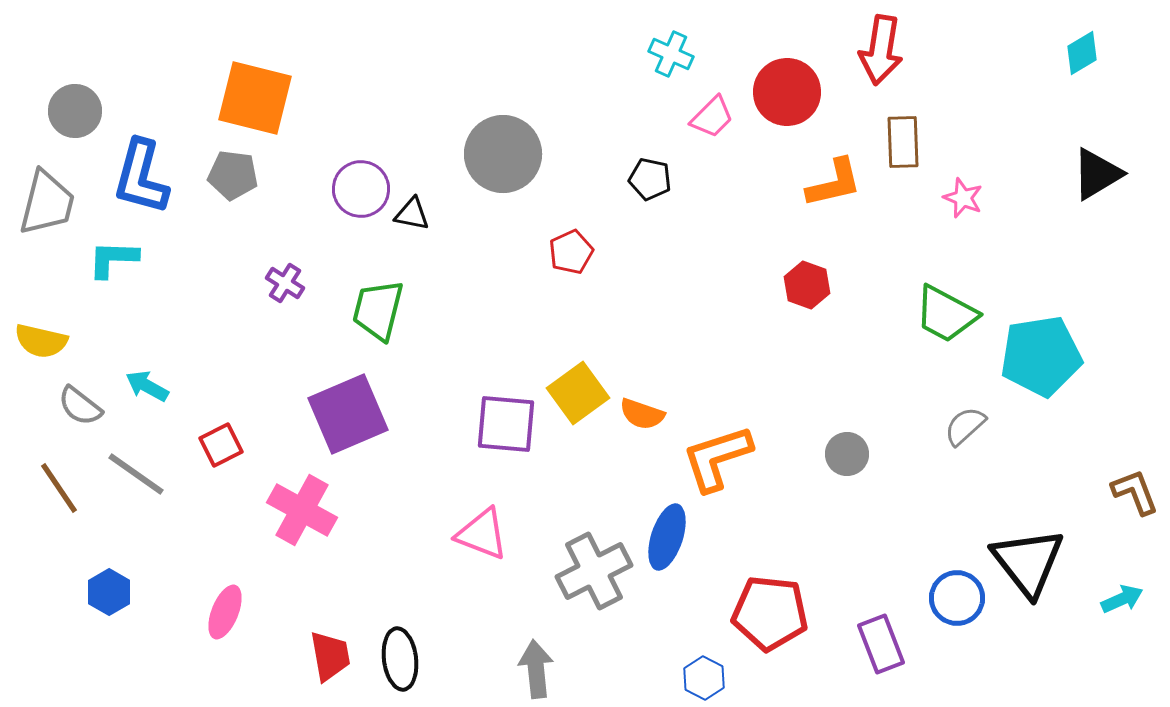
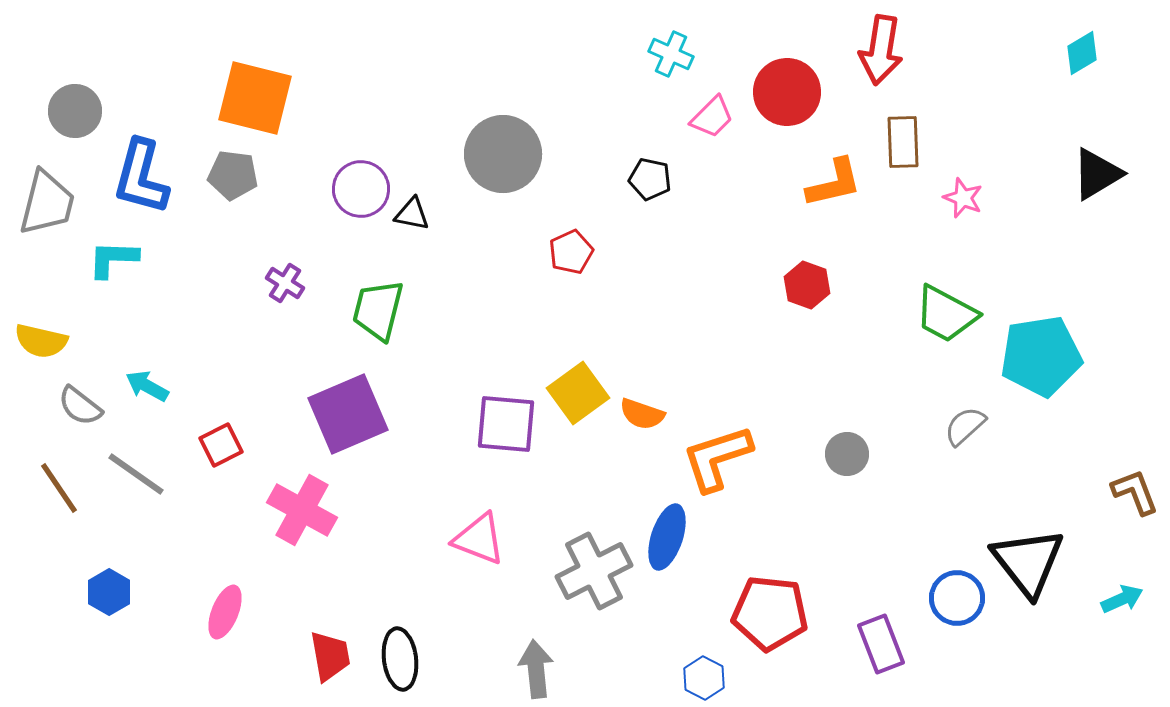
pink triangle at (482, 534): moved 3 px left, 5 px down
